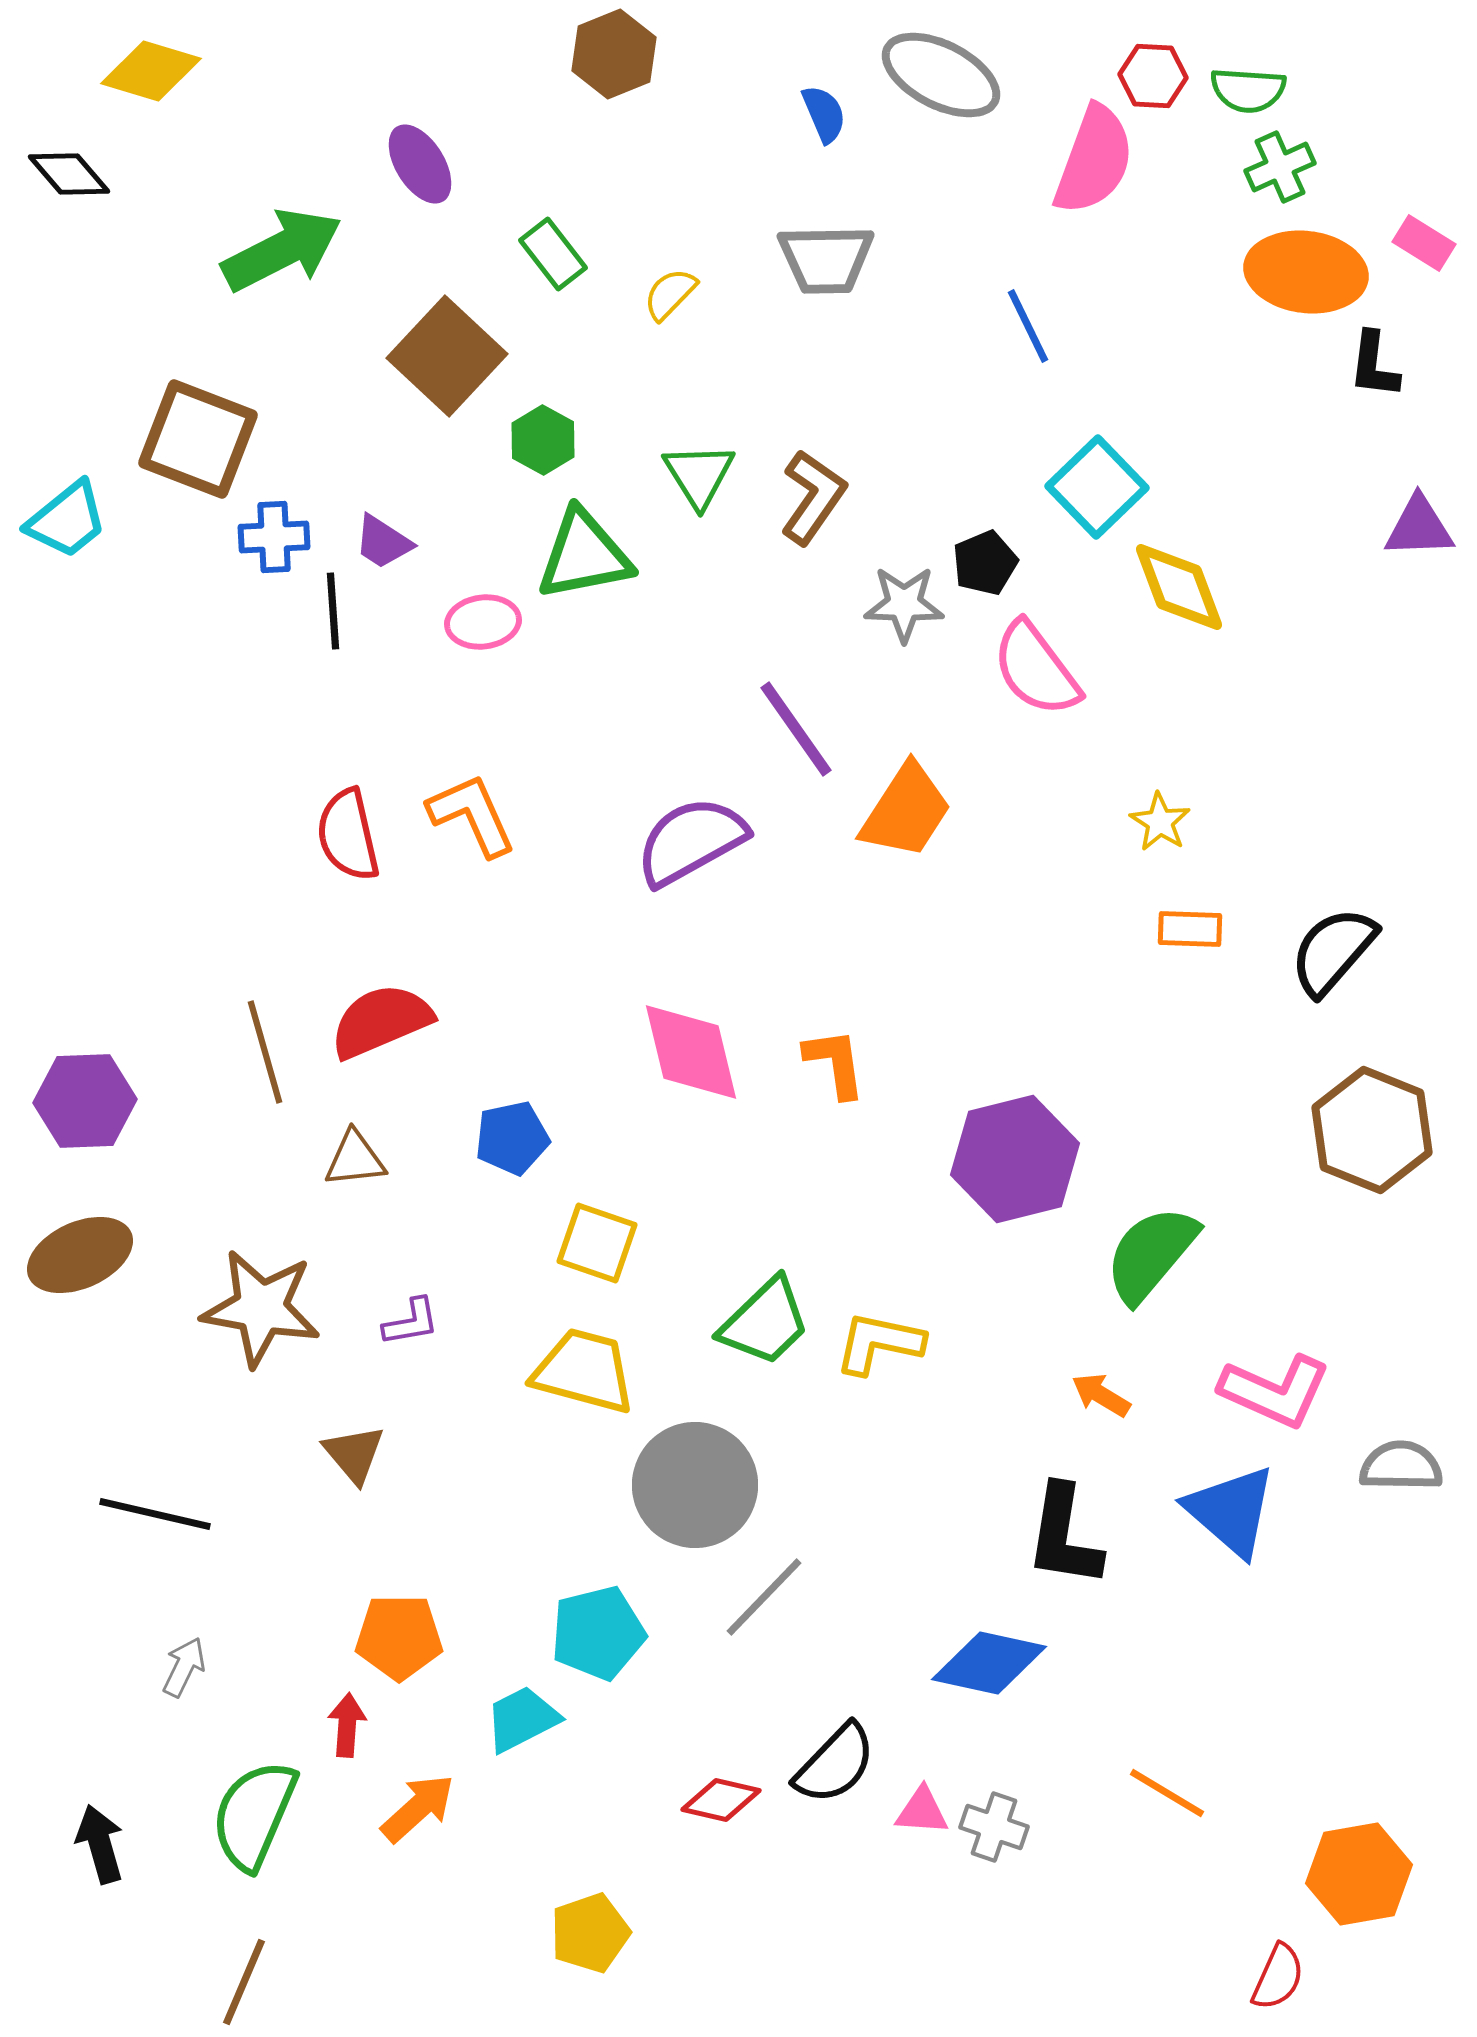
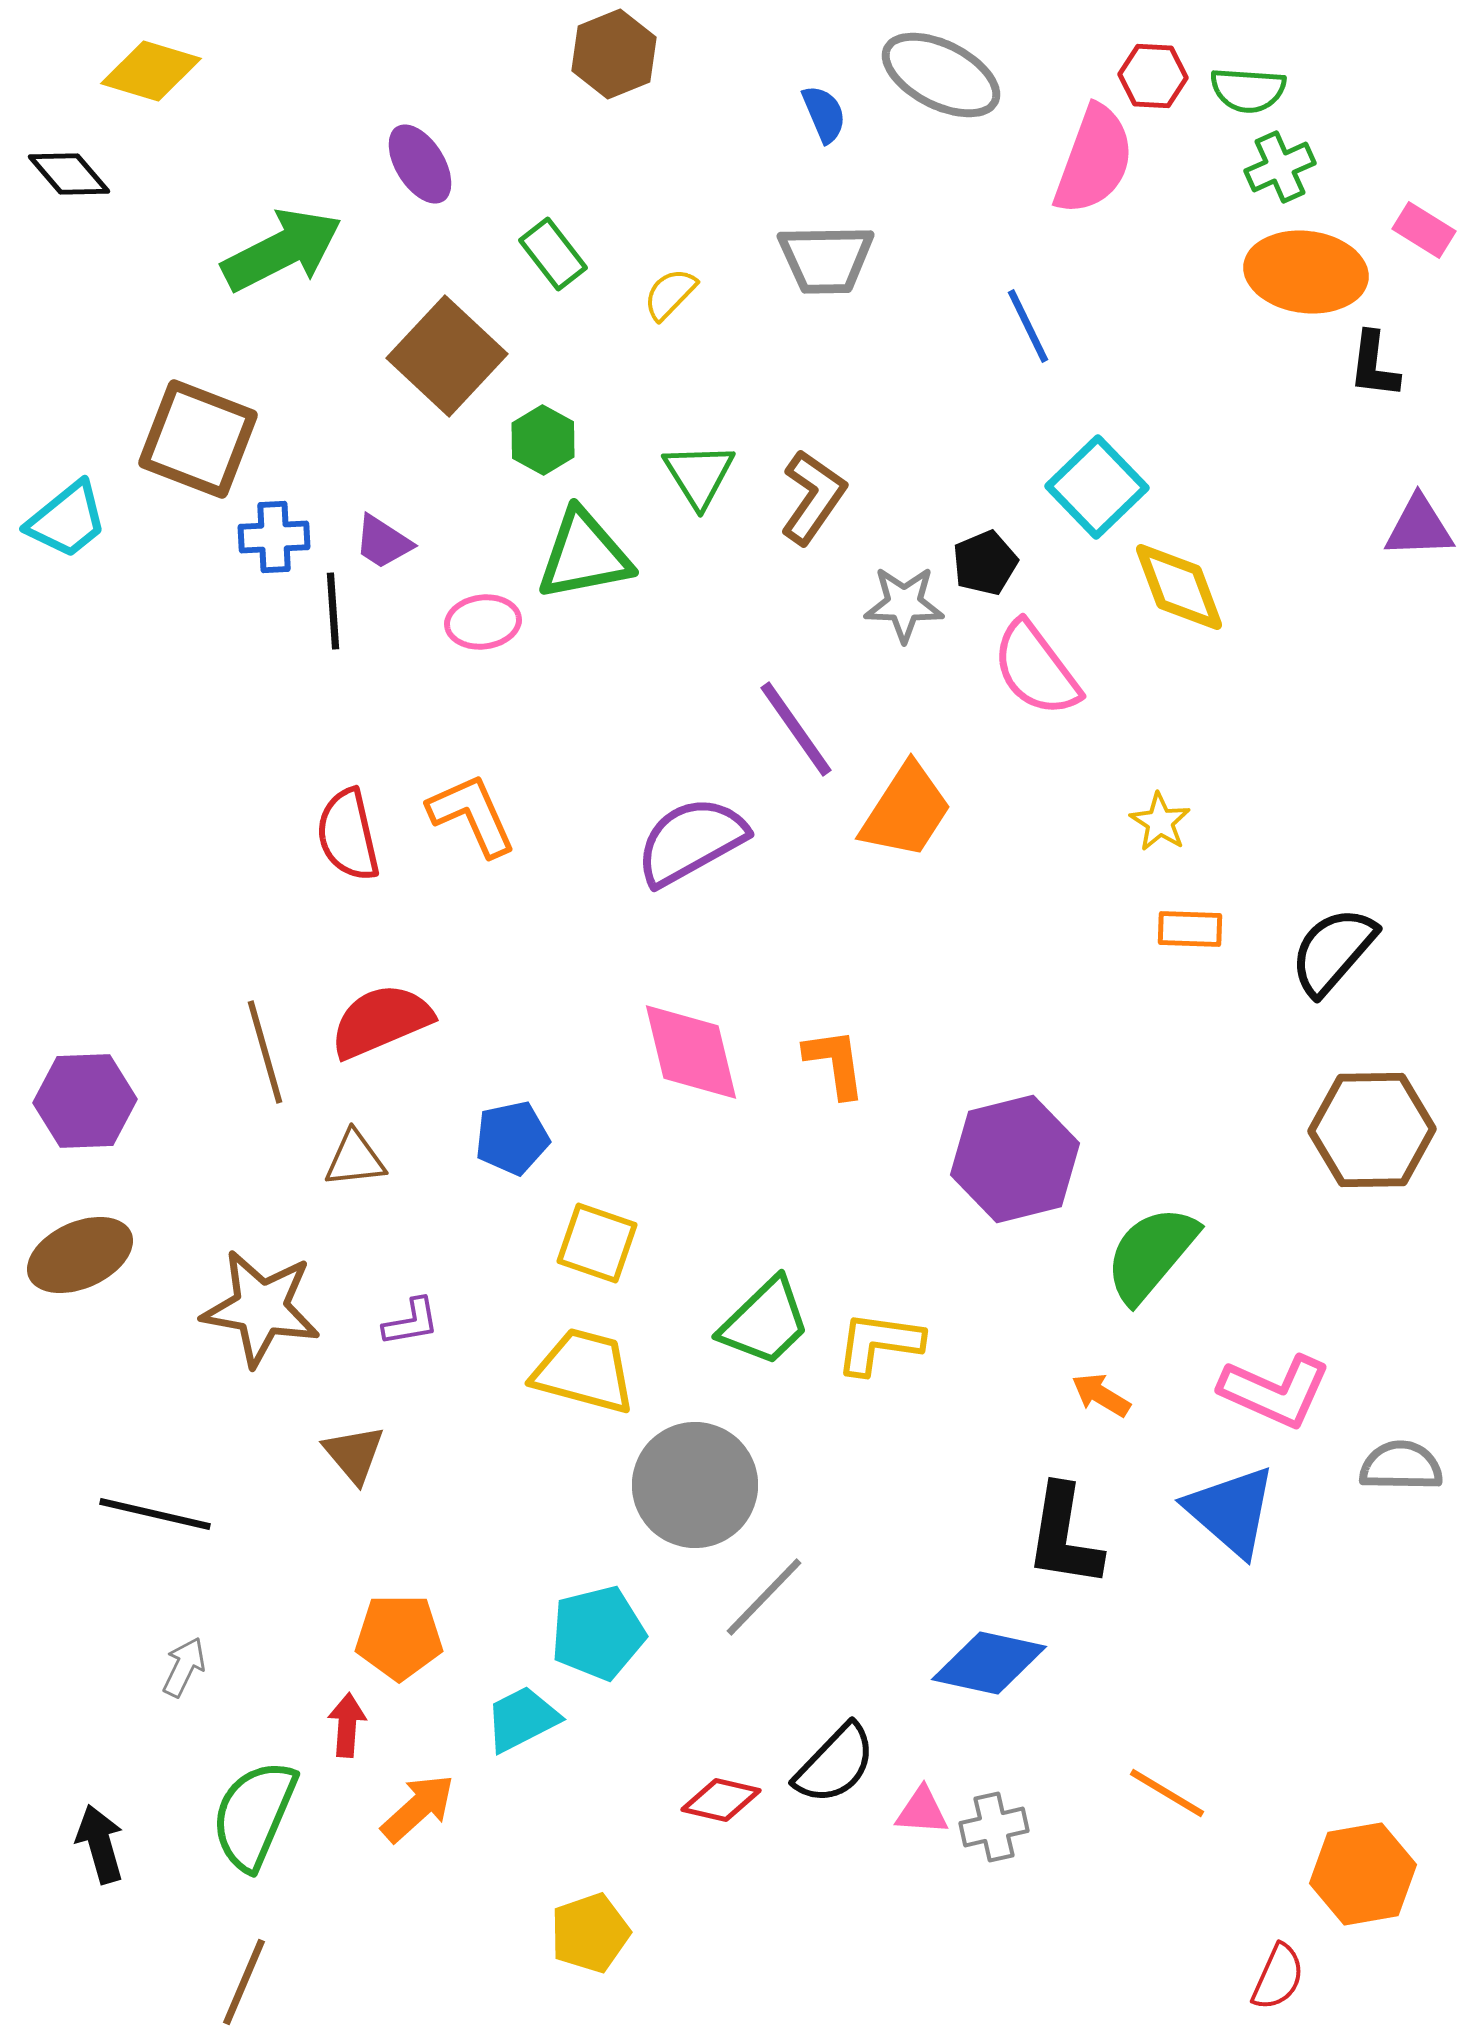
pink rectangle at (1424, 243): moved 13 px up
brown hexagon at (1372, 1130): rotated 23 degrees counterclockwise
yellow L-shape at (879, 1343): rotated 4 degrees counterclockwise
gray cross at (994, 1827): rotated 32 degrees counterclockwise
orange hexagon at (1359, 1874): moved 4 px right
